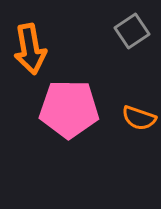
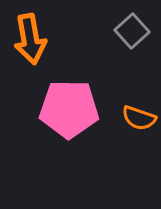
gray square: rotated 8 degrees counterclockwise
orange arrow: moved 10 px up
